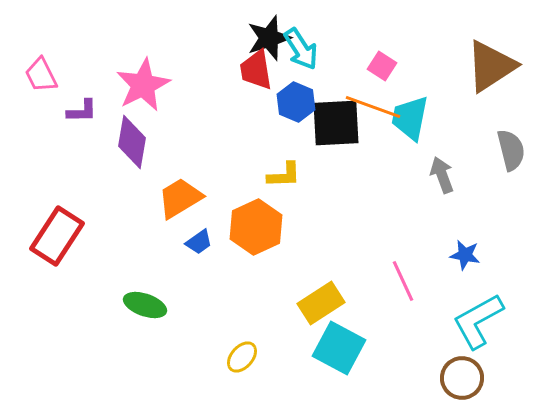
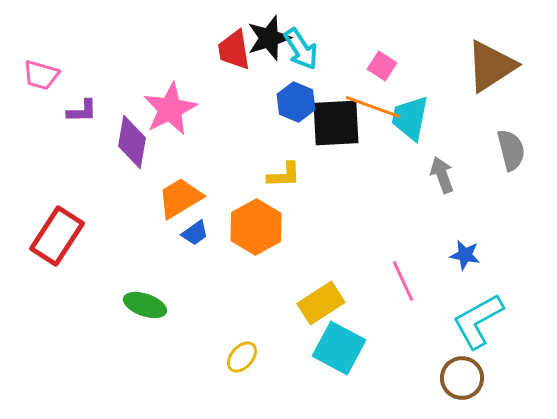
red trapezoid: moved 22 px left, 20 px up
pink trapezoid: rotated 48 degrees counterclockwise
pink star: moved 27 px right, 24 px down
orange hexagon: rotated 4 degrees counterclockwise
blue trapezoid: moved 4 px left, 9 px up
